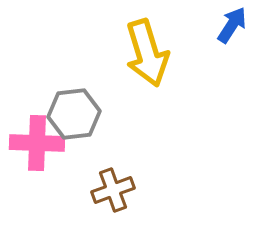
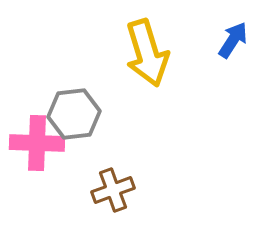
blue arrow: moved 1 px right, 15 px down
